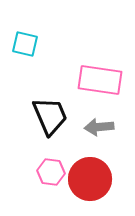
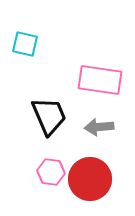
black trapezoid: moved 1 px left
